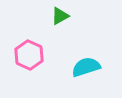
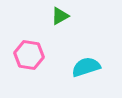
pink hexagon: rotated 16 degrees counterclockwise
